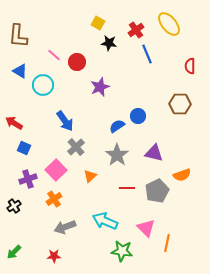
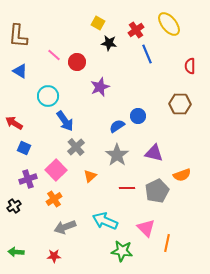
cyan circle: moved 5 px right, 11 px down
green arrow: moved 2 px right; rotated 49 degrees clockwise
